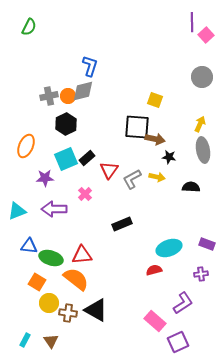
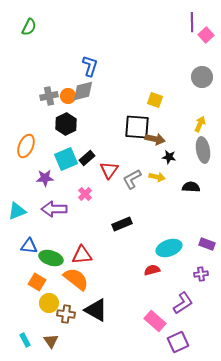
red semicircle at (154, 270): moved 2 px left
brown cross at (68, 313): moved 2 px left, 1 px down
cyan rectangle at (25, 340): rotated 56 degrees counterclockwise
